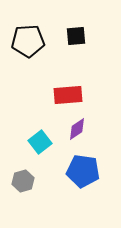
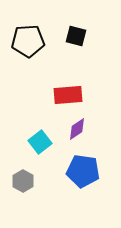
black square: rotated 20 degrees clockwise
gray hexagon: rotated 15 degrees counterclockwise
